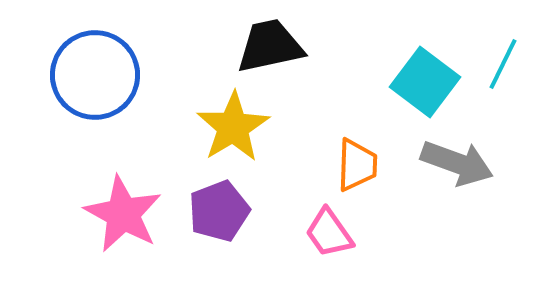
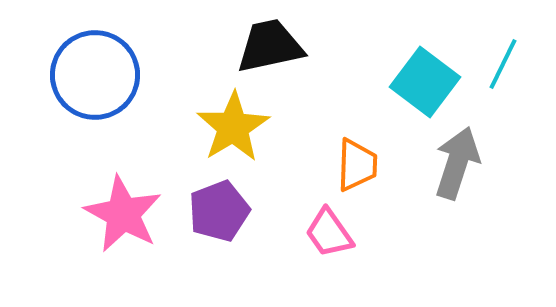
gray arrow: rotated 92 degrees counterclockwise
